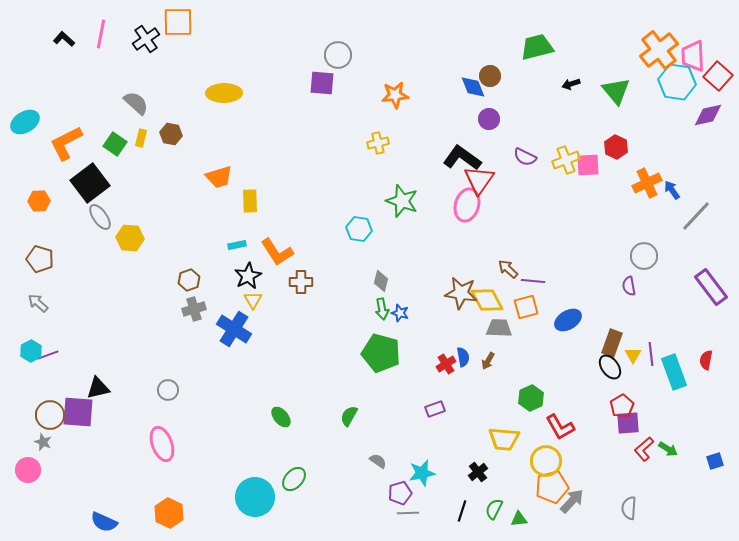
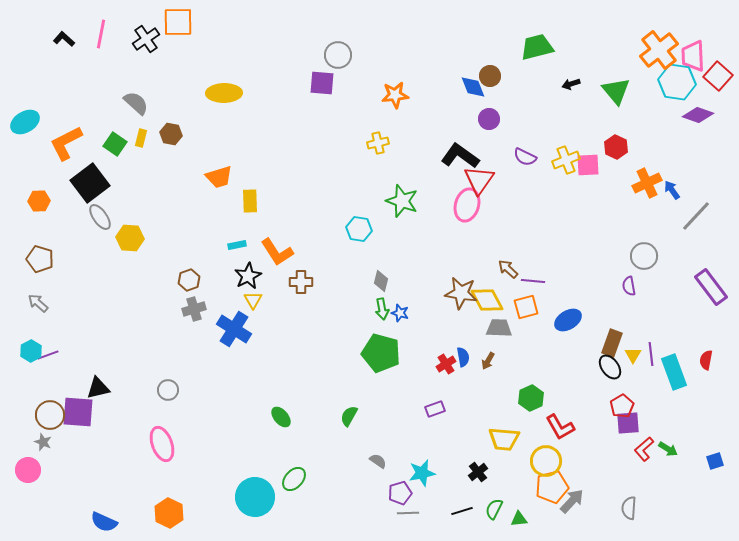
purple diamond at (708, 115): moved 10 px left; rotated 32 degrees clockwise
black L-shape at (462, 158): moved 2 px left, 2 px up
black line at (462, 511): rotated 55 degrees clockwise
